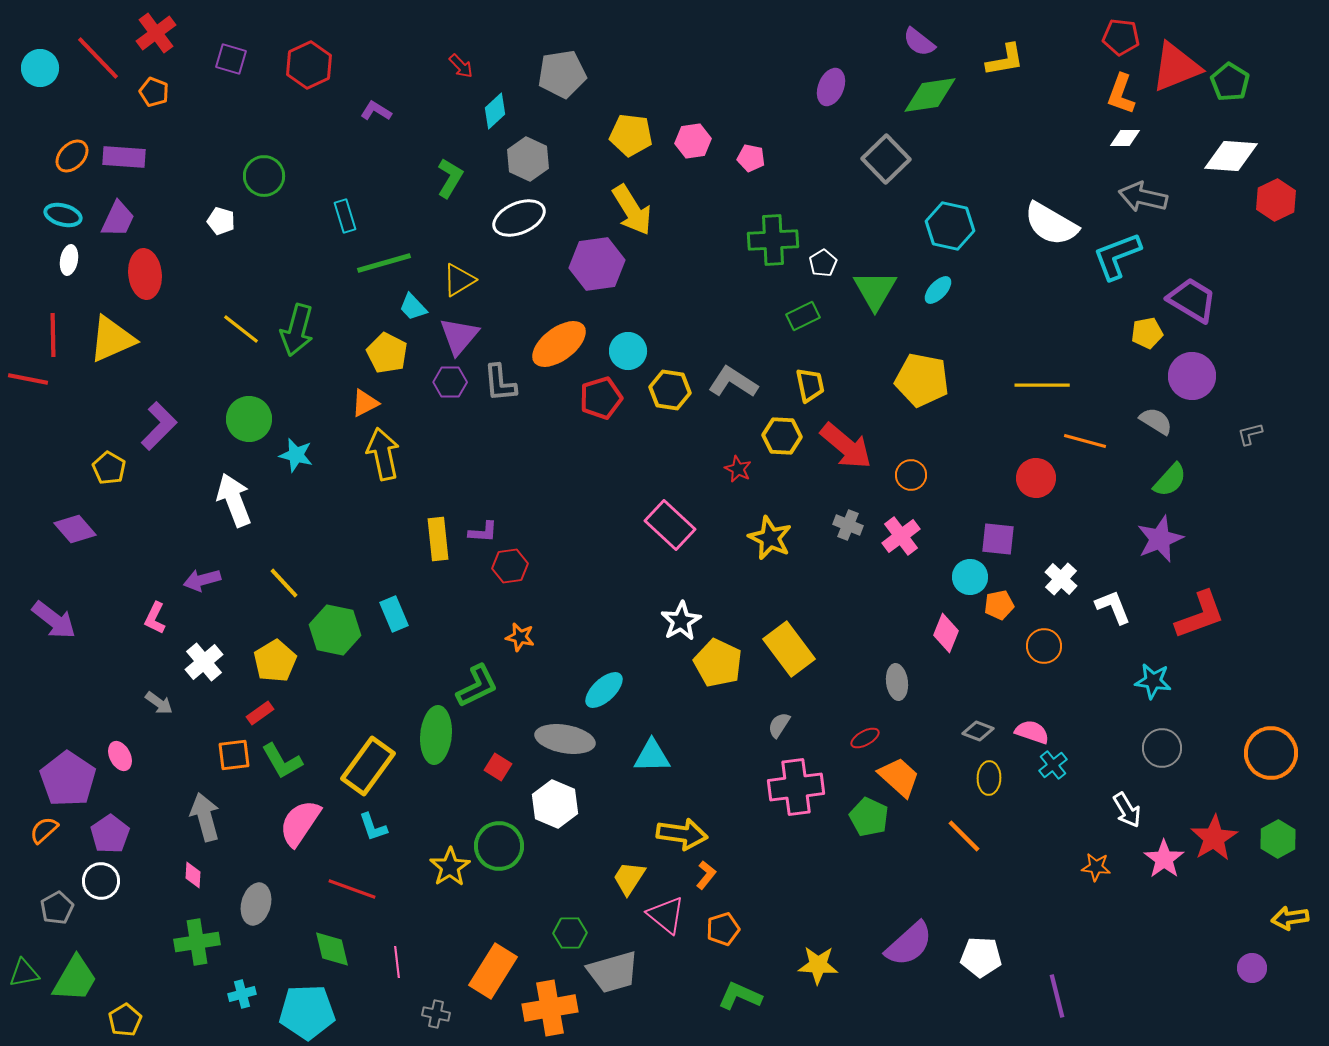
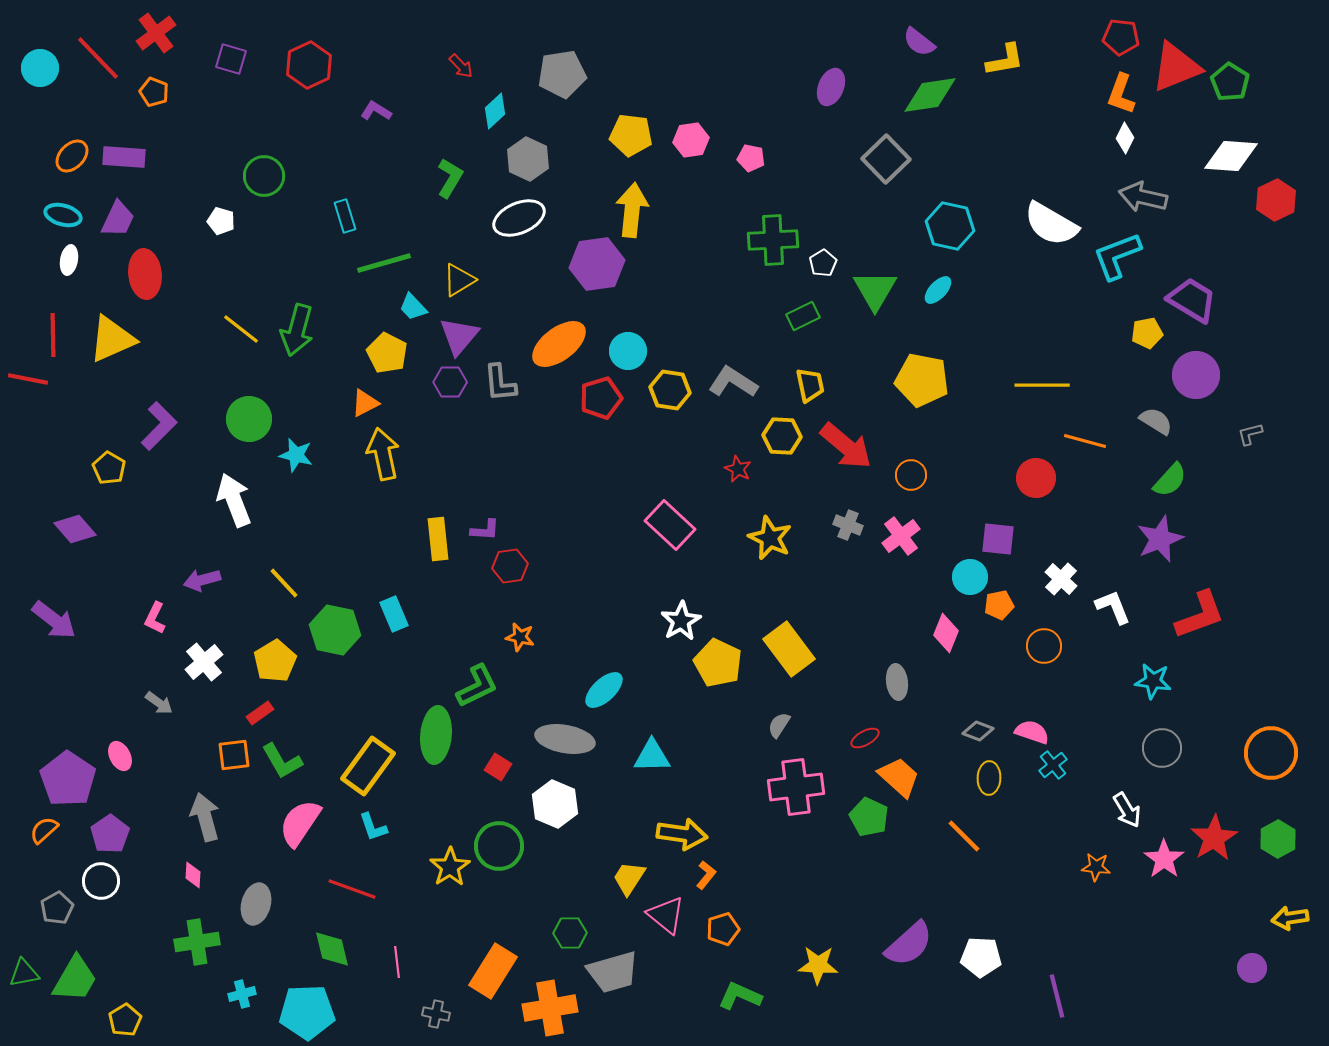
white diamond at (1125, 138): rotated 64 degrees counterclockwise
pink hexagon at (693, 141): moved 2 px left, 1 px up
yellow arrow at (632, 210): rotated 142 degrees counterclockwise
purple circle at (1192, 376): moved 4 px right, 1 px up
purple L-shape at (483, 532): moved 2 px right, 2 px up
